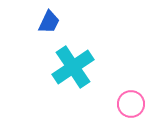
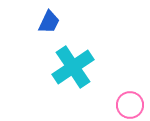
pink circle: moved 1 px left, 1 px down
